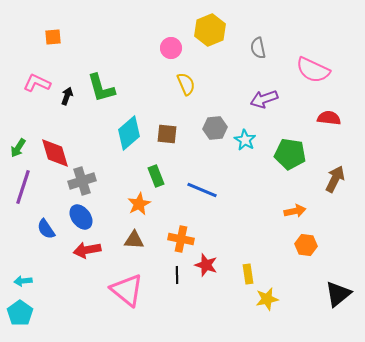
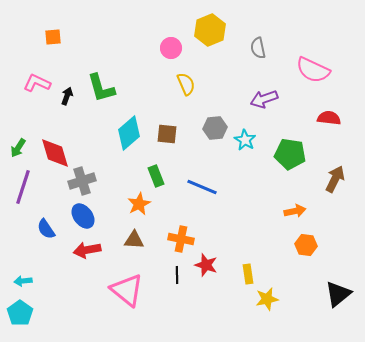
blue line: moved 3 px up
blue ellipse: moved 2 px right, 1 px up
